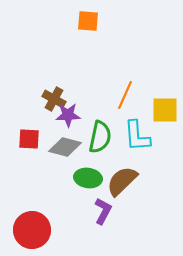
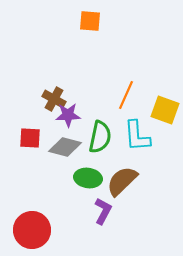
orange square: moved 2 px right
orange line: moved 1 px right
yellow square: rotated 20 degrees clockwise
red square: moved 1 px right, 1 px up
